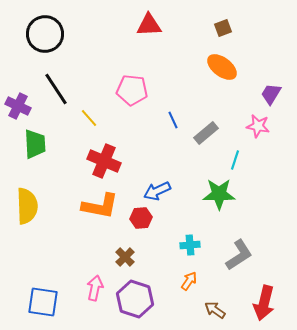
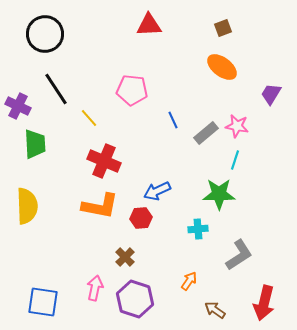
pink star: moved 21 px left
cyan cross: moved 8 px right, 16 px up
